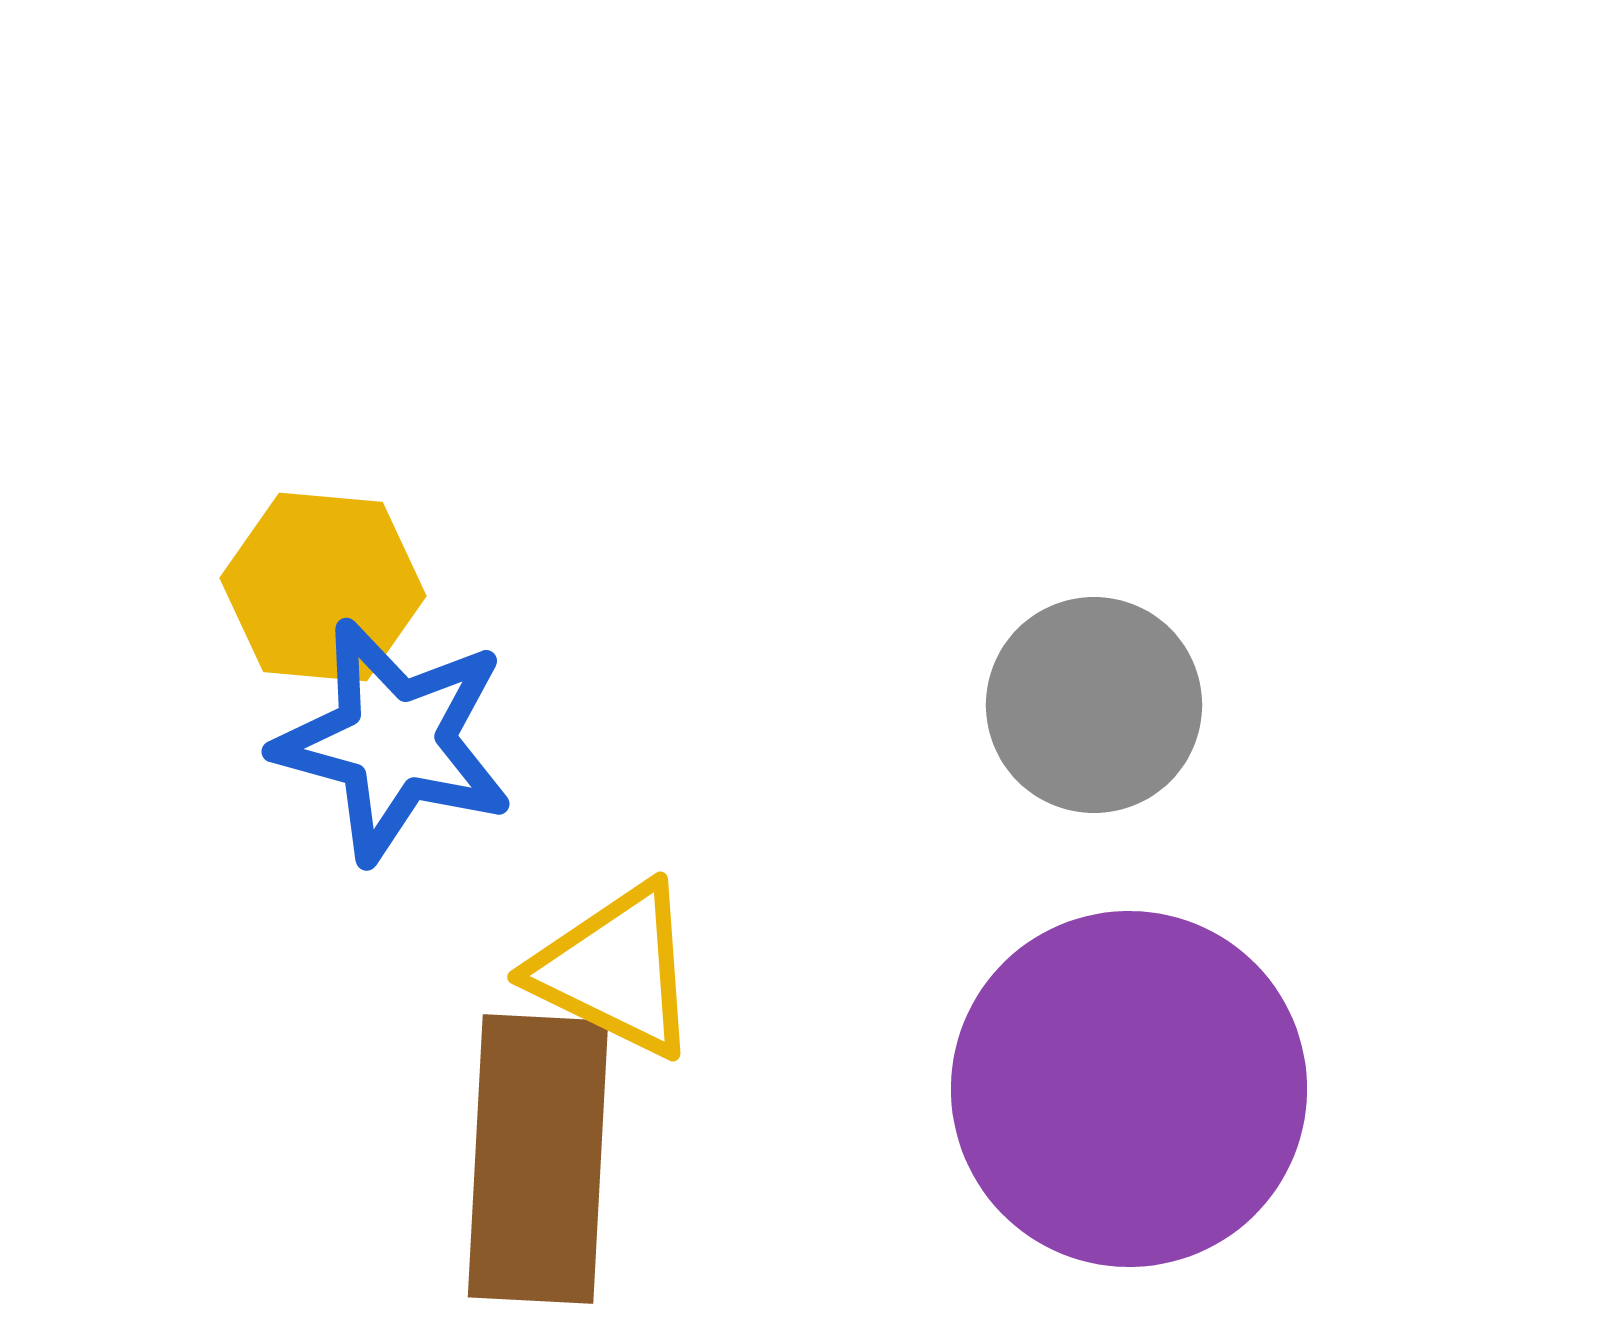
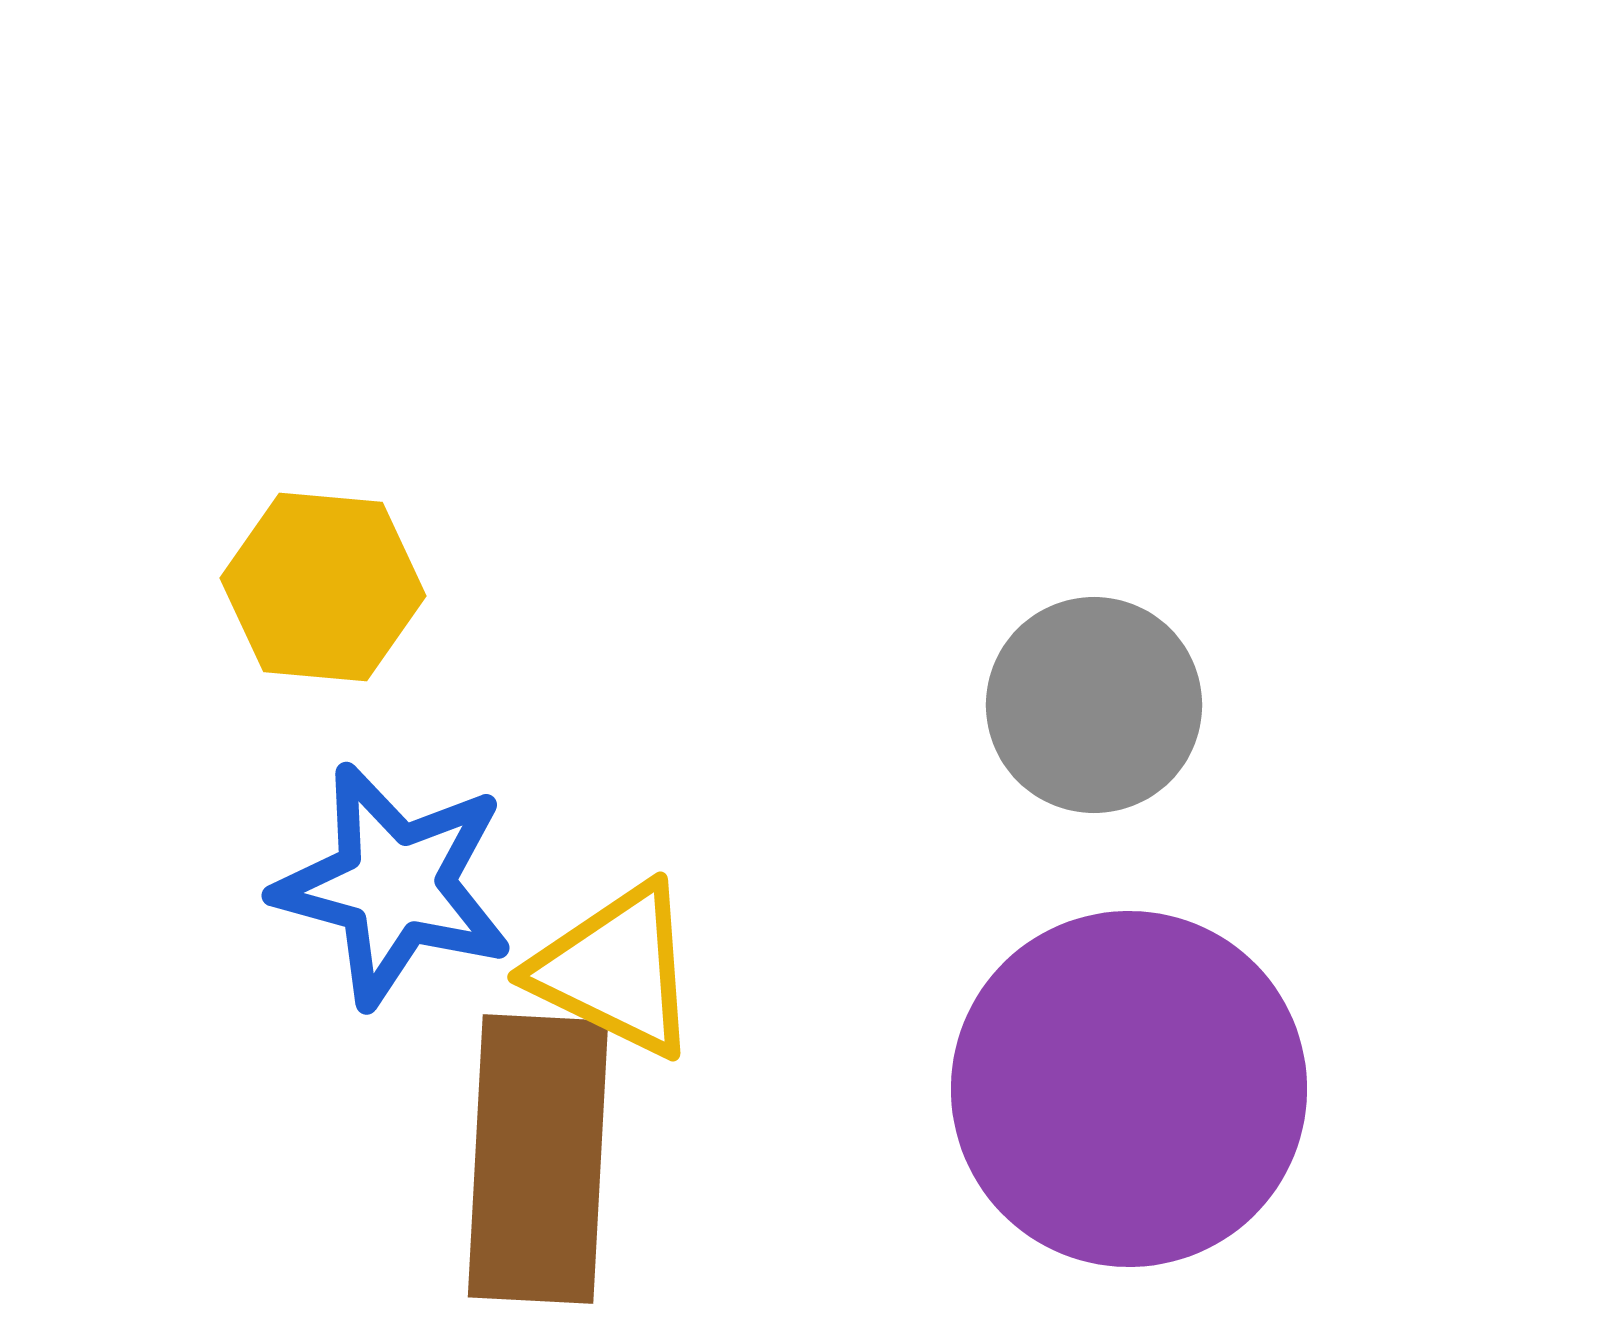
blue star: moved 144 px down
